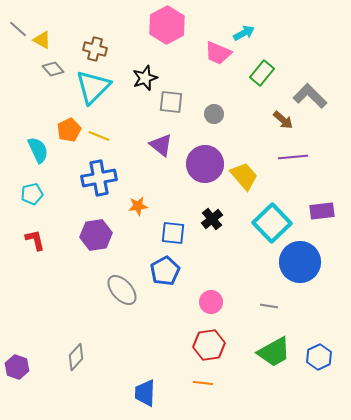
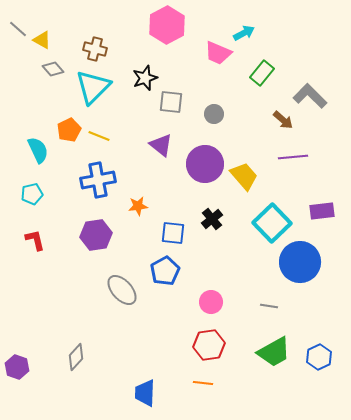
blue cross at (99, 178): moved 1 px left, 2 px down
